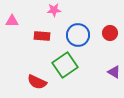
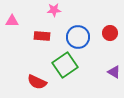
blue circle: moved 2 px down
